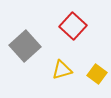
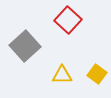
red square: moved 5 px left, 6 px up
yellow triangle: moved 5 px down; rotated 15 degrees clockwise
